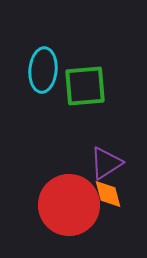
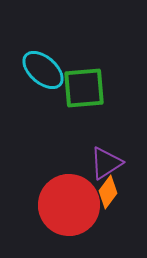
cyan ellipse: rotated 54 degrees counterclockwise
green square: moved 1 px left, 2 px down
orange diamond: moved 2 px up; rotated 52 degrees clockwise
